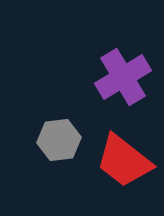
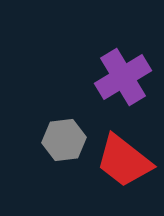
gray hexagon: moved 5 px right
